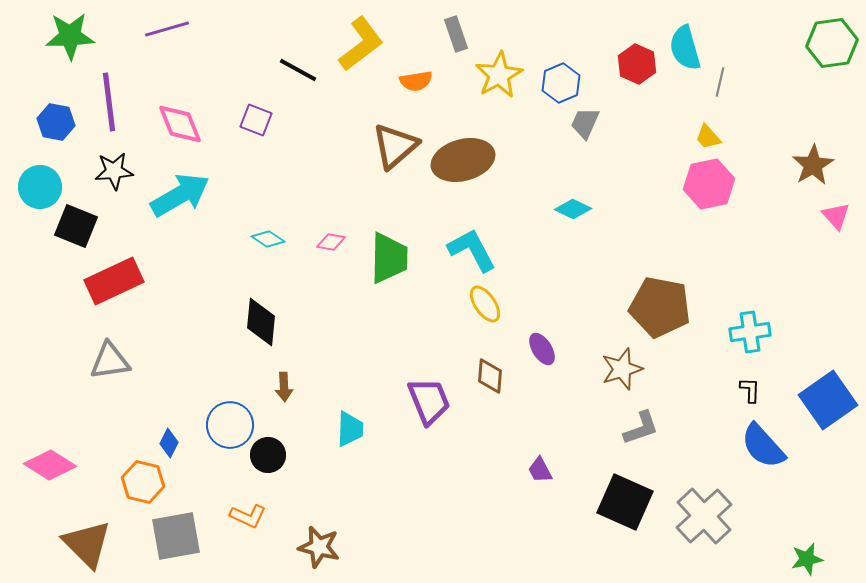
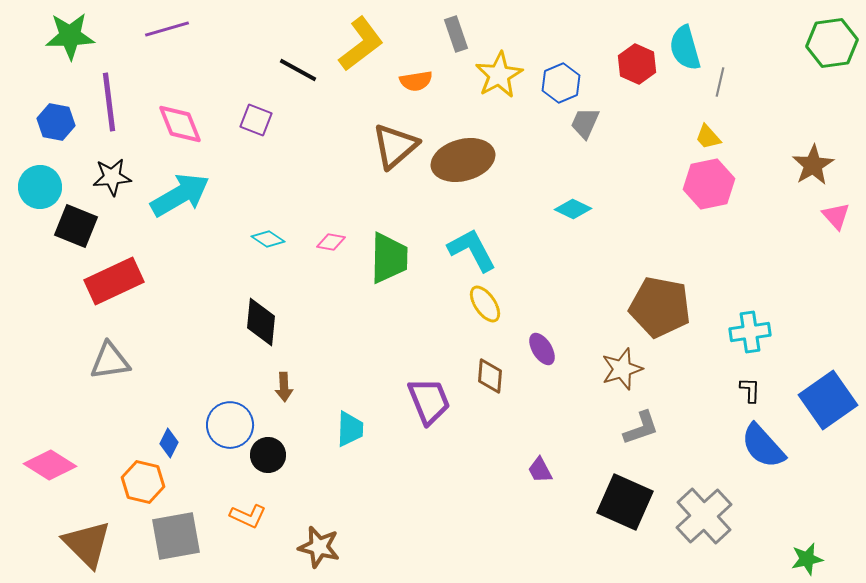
black star at (114, 171): moved 2 px left, 6 px down
